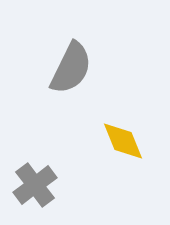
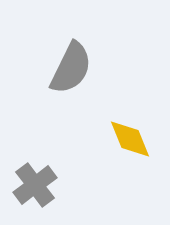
yellow diamond: moved 7 px right, 2 px up
